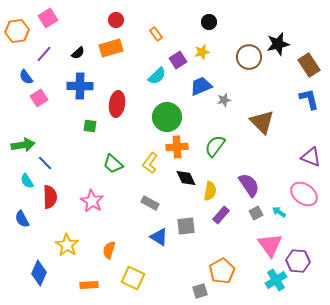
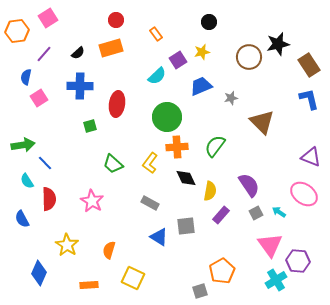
blue semicircle at (26, 77): rotated 49 degrees clockwise
gray star at (224, 100): moved 7 px right, 2 px up
green square at (90, 126): rotated 24 degrees counterclockwise
red semicircle at (50, 197): moved 1 px left, 2 px down
